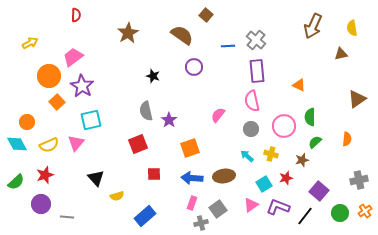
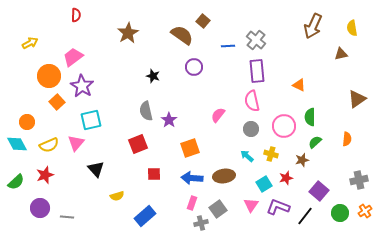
brown square at (206, 15): moved 3 px left, 6 px down
black triangle at (96, 178): moved 9 px up
purple circle at (41, 204): moved 1 px left, 4 px down
pink triangle at (251, 205): rotated 21 degrees counterclockwise
